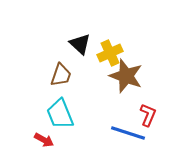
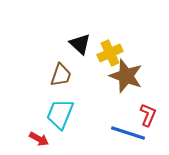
cyan trapezoid: rotated 44 degrees clockwise
red arrow: moved 5 px left, 1 px up
